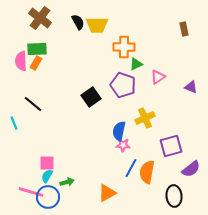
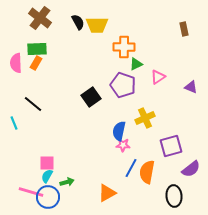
pink semicircle: moved 5 px left, 2 px down
